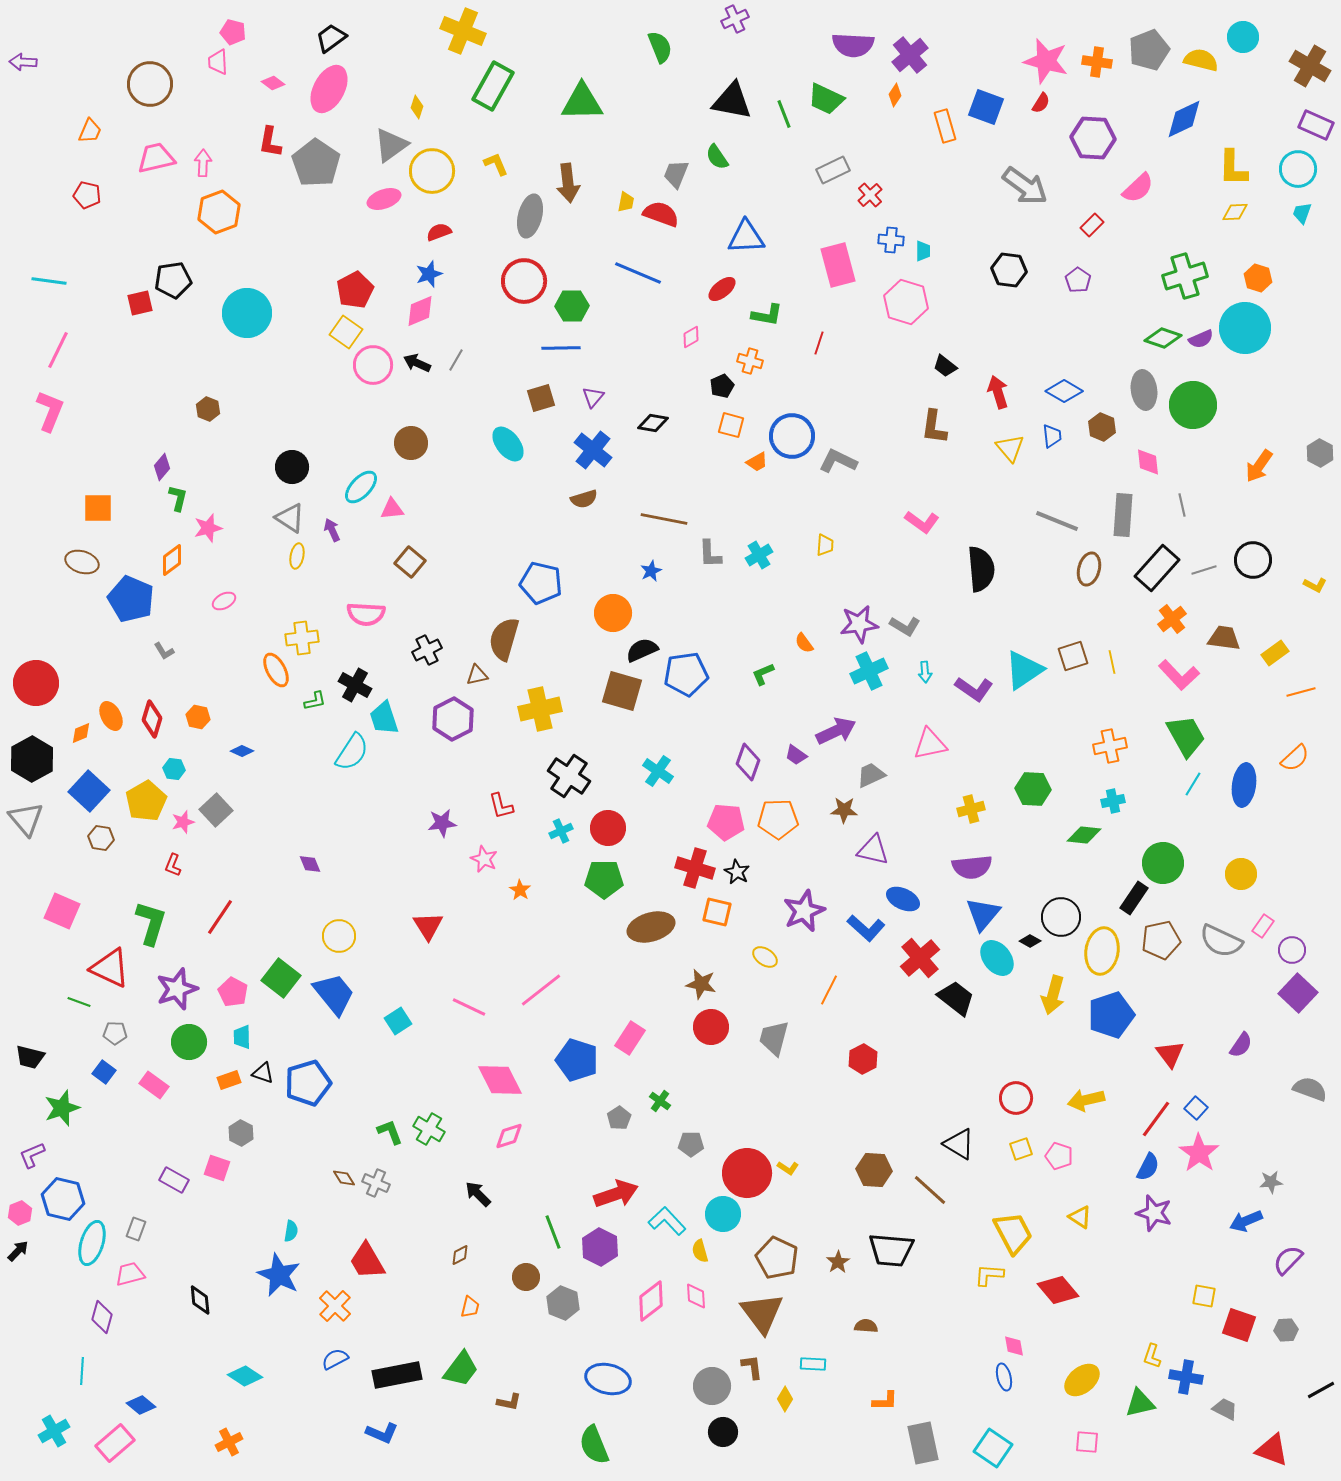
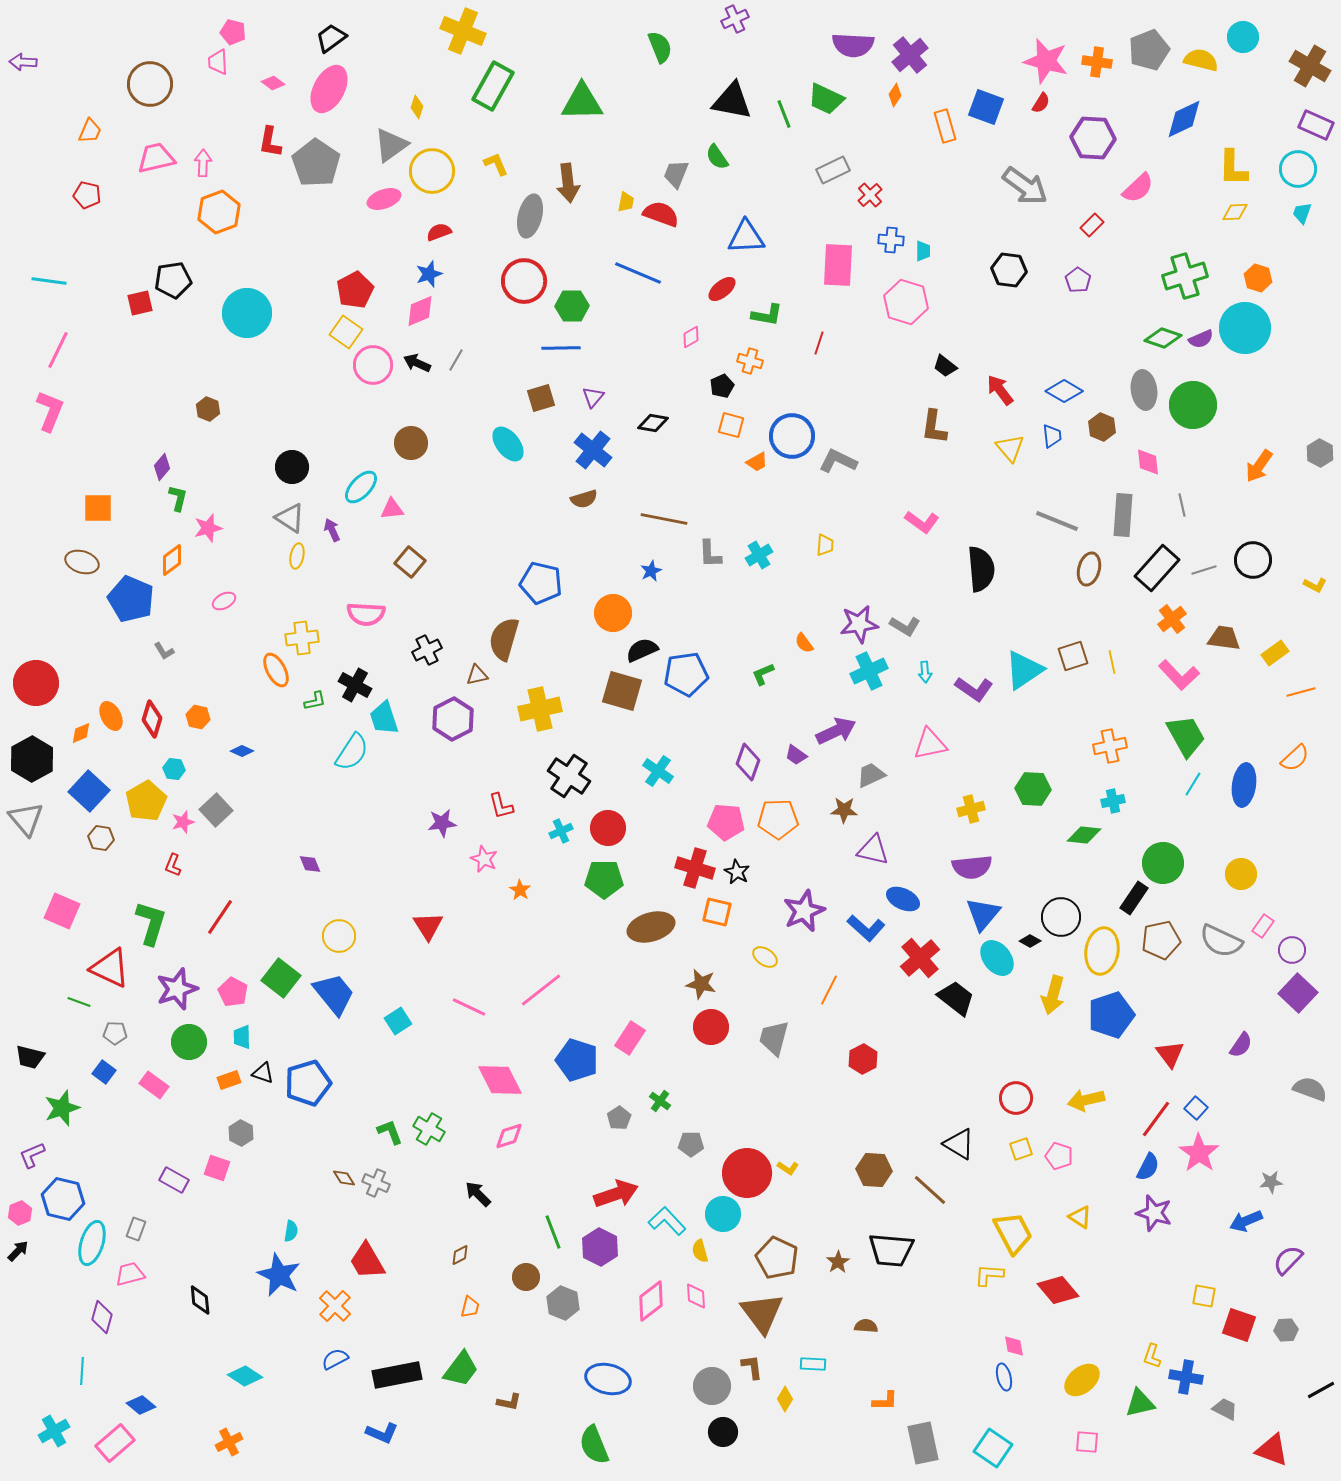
pink rectangle at (838, 265): rotated 18 degrees clockwise
red arrow at (998, 392): moved 2 px right, 2 px up; rotated 20 degrees counterclockwise
